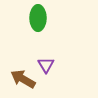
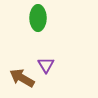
brown arrow: moved 1 px left, 1 px up
